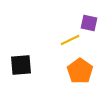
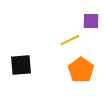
purple square: moved 2 px right, 2 px up; rotated 12 degrees counterclockwise
orange pentagon: moved 1 px right, 1 px up
